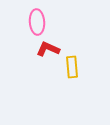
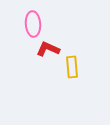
pink ellipse: moved 4 px left, 2 px down
